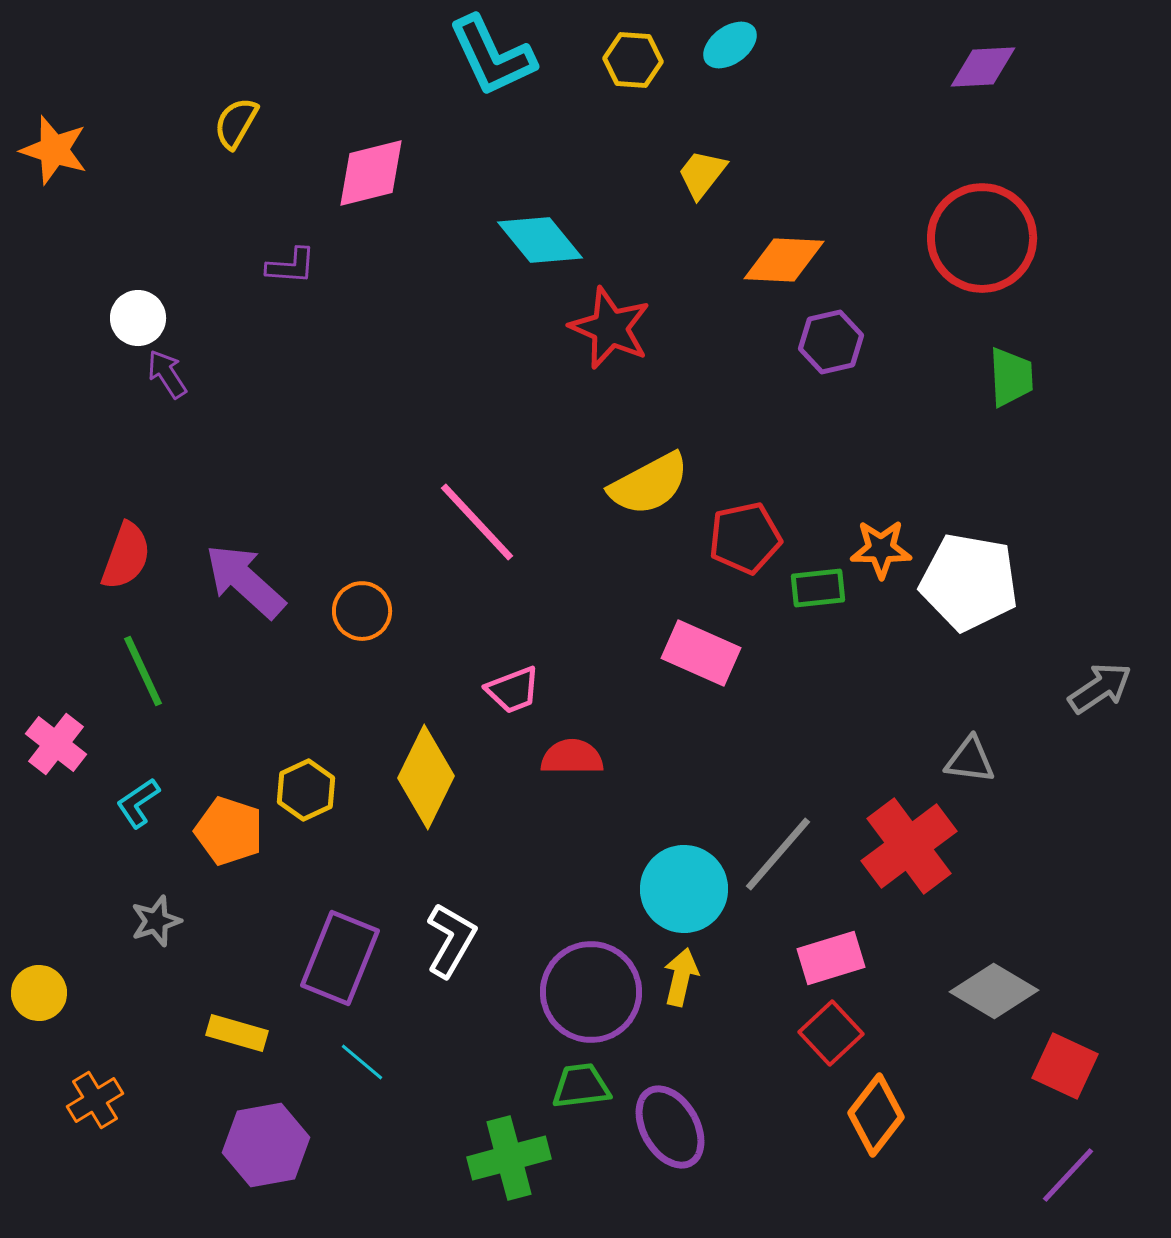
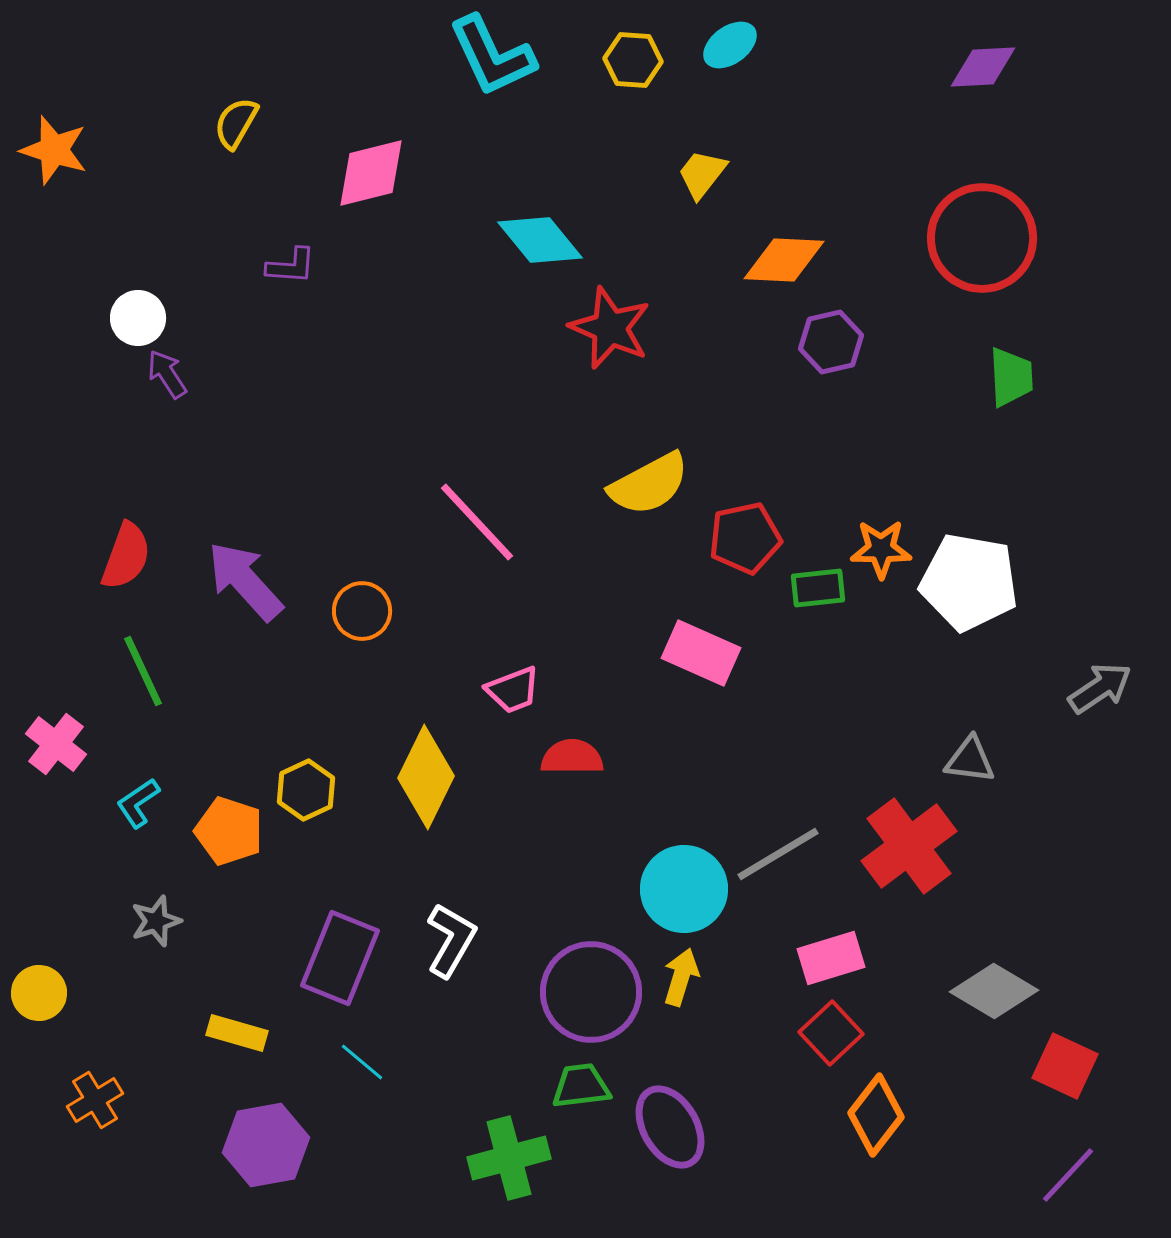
purple arrow at (245, 581): rotated 6 degrees clockwise
gray line at (778, 854): rotated 18 degrees clockwise
yellow arrow at (681, 977): rotated 4 degrees clockwise
